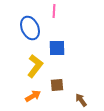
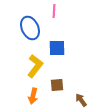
orange arrow: rotated 133 degrees clockwise
